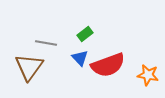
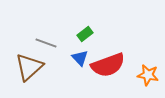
gray line: rotated 10 degrees clockwise
brown triangle: rotated 12 degrees clockwise
